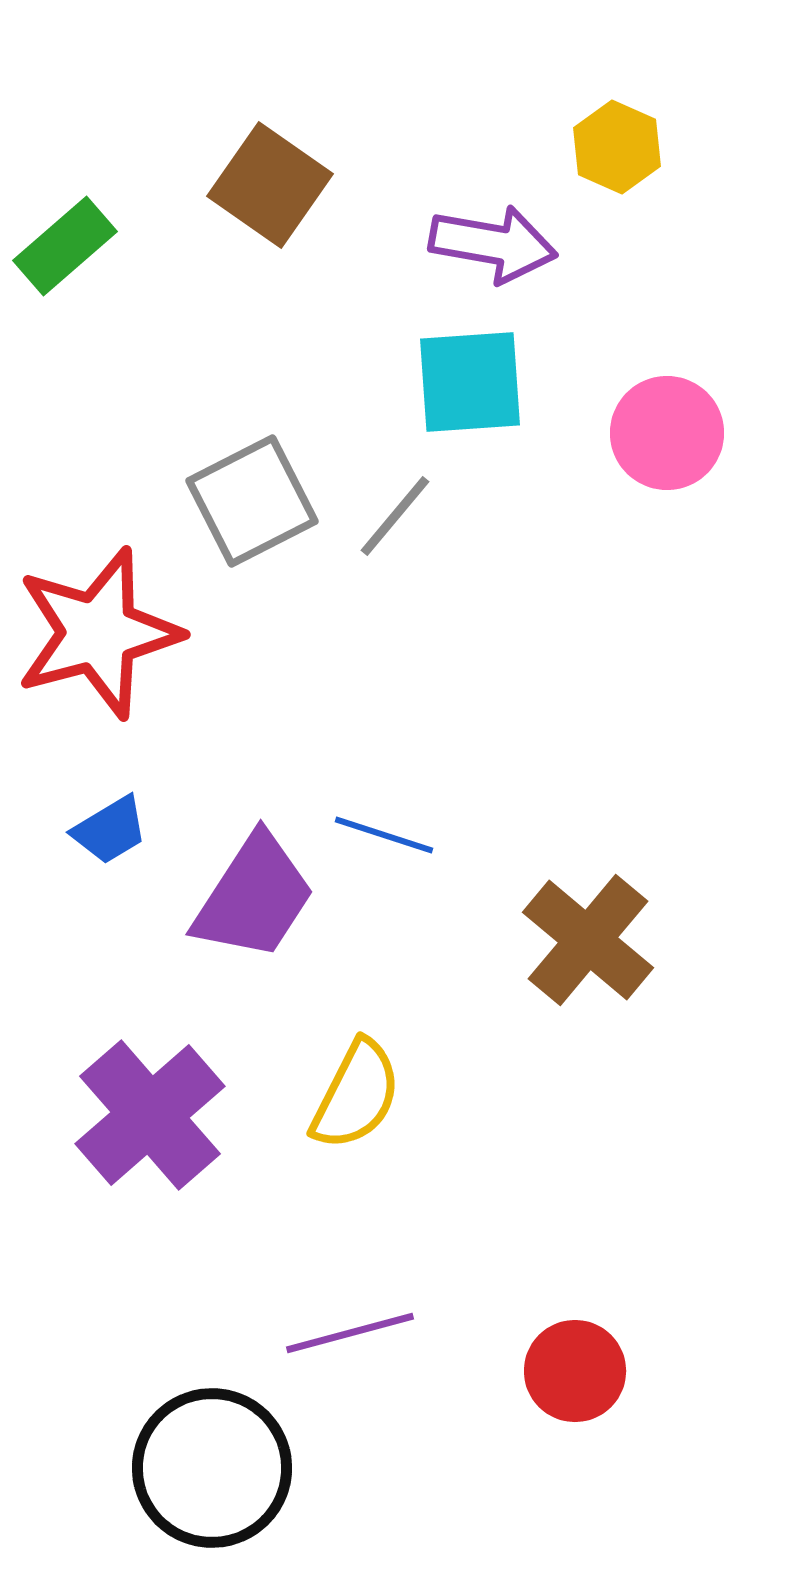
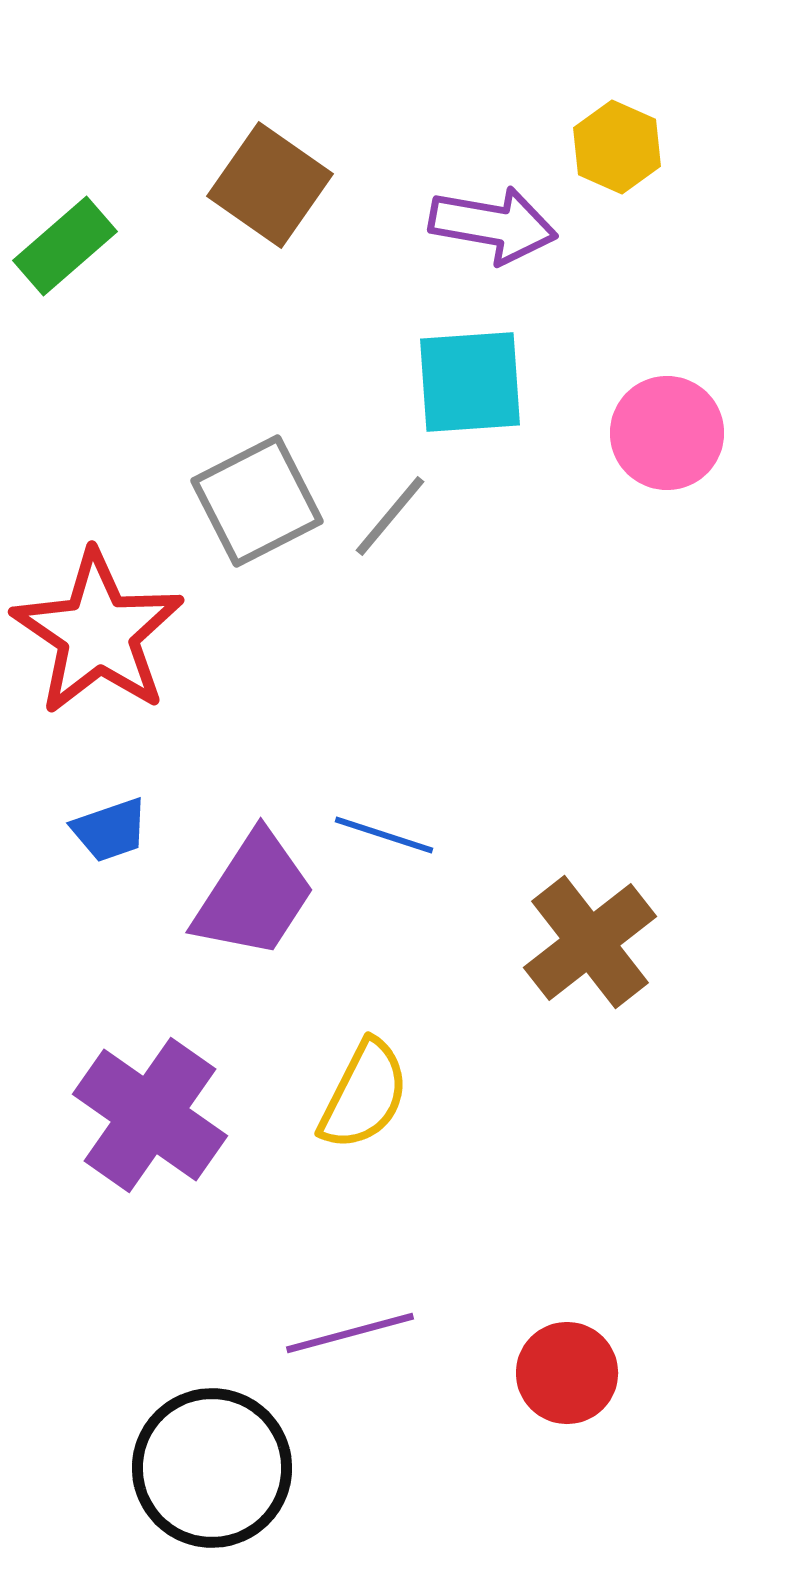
purple arrow: moved 19 px up
gray square: moved 5 px right
gray line: moved 5 px left
red star: rotated 23 degrees counterclockwise
blue trapezoid: rotated 12 degrees clockwise
purple trapezoid: moved 2 px up
brown cross: moved 2 px right, 2 px down; rotated 12 degrees clockwise
yellow semicircle: moved 8 px right
purple cross: rotated 14 degrees counterclockwise
red circle: moved 8 px left, 2 px down
